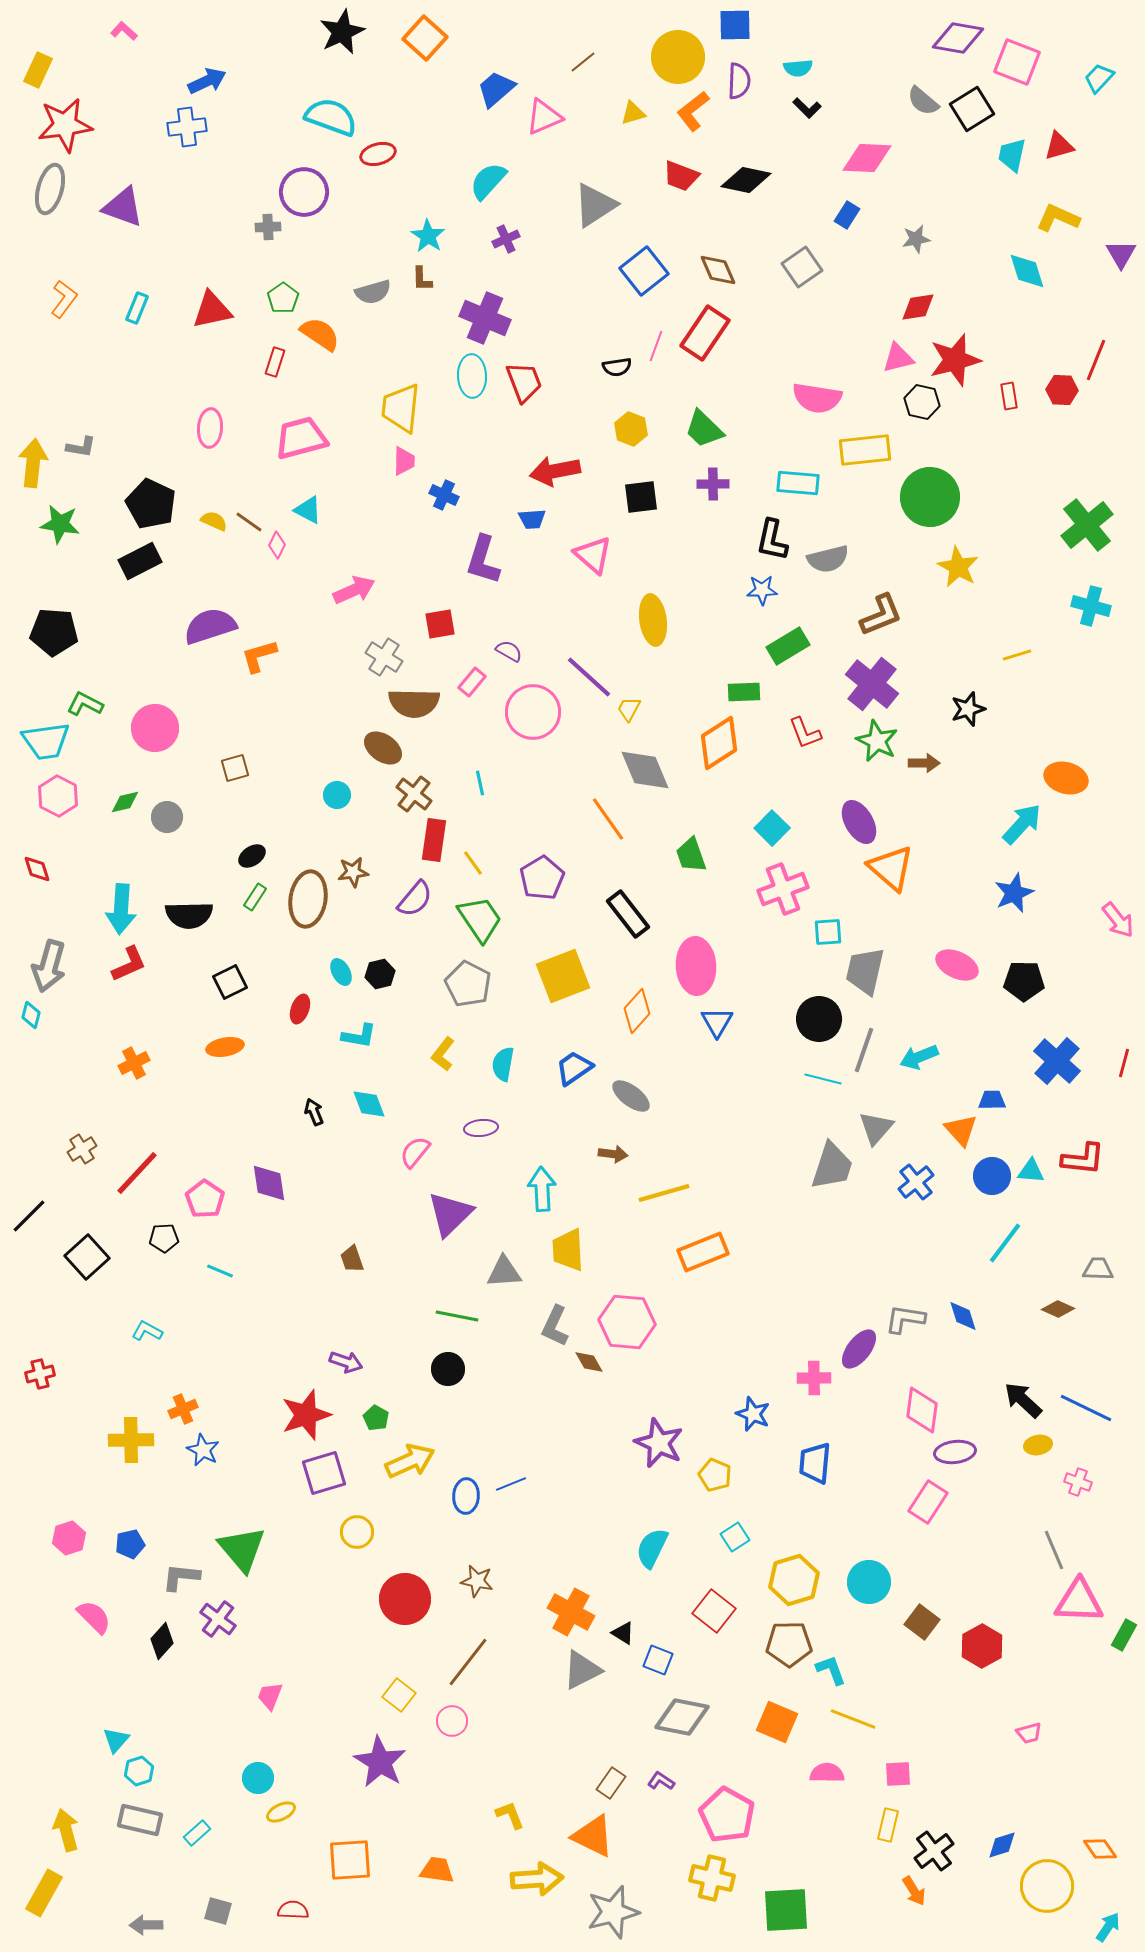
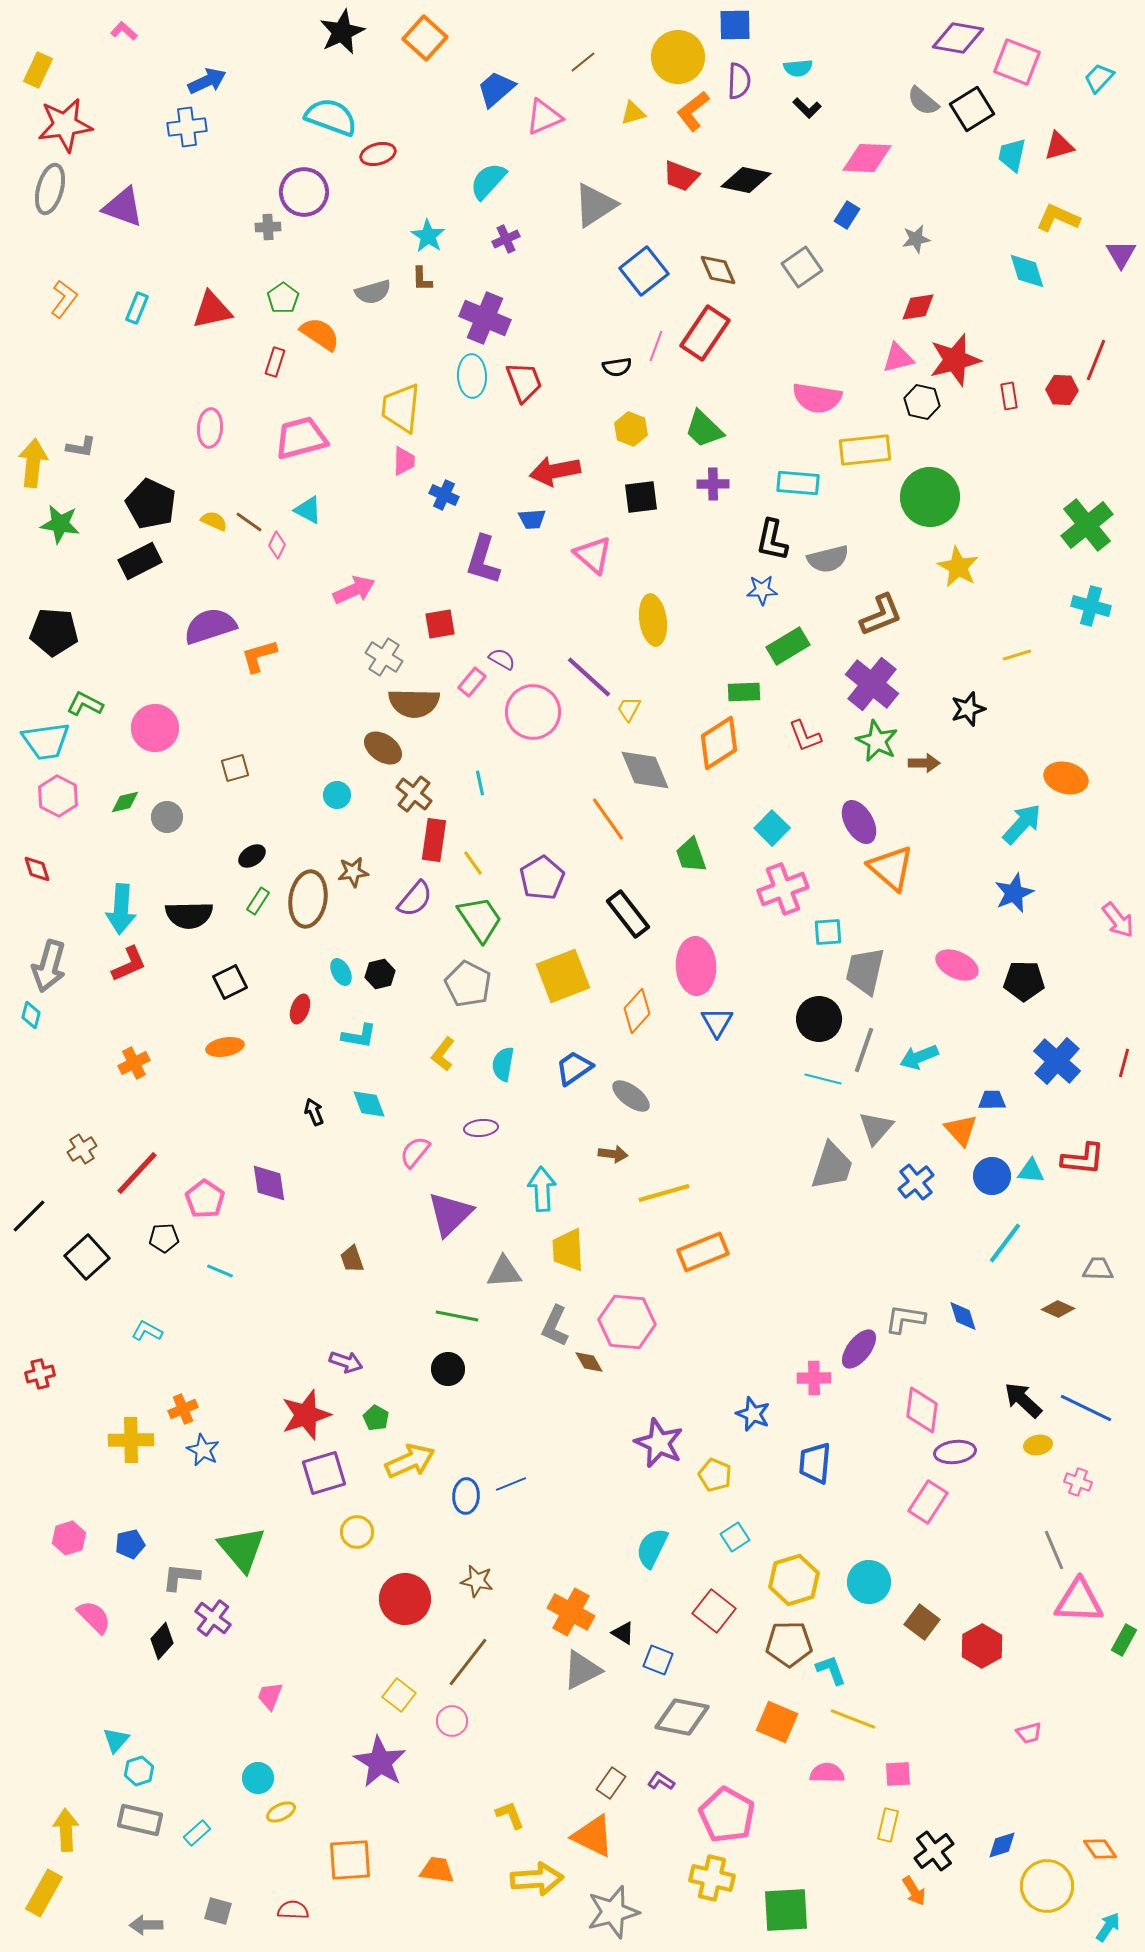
purple semicircle at (509, 651): moved 7 px left, 8 px down
red L-shape at (805, 733): moved 3 px down
green rectangle at (255, 897): moved 3 px right, 4 px down
purple cross at (218, 1619): moved 5 px left, 1 px up
green rectangle at (1124, 1635): moved 5 px down
yellow arrow at (66, 1830): rotated 12 degrees clockwise
